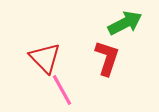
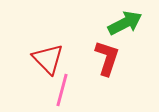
red triangle: moved 3 px right, 1 px down
pink line: rotated 44 degrees clockwise
